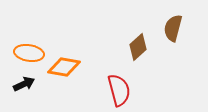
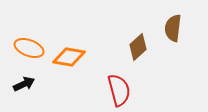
brown semicircle: rotated 8 degrees counterclockwise
orange ellipse: moved 5 px up; rotated 12 degrees clockwise
orange diamond: moved 5 px right, 10 px up
